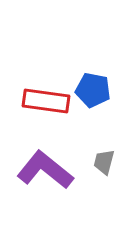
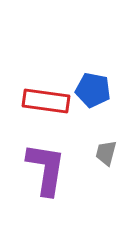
gray trapezoid: moved 2 px right, 9 px up
purple L-shape: moved 1 px right, 1 px up; rotated 60 degrees clockwise
